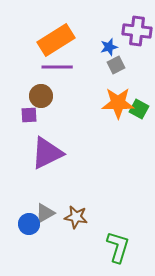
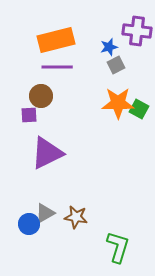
orange rectangle: rotated 18 degrees clockwise
